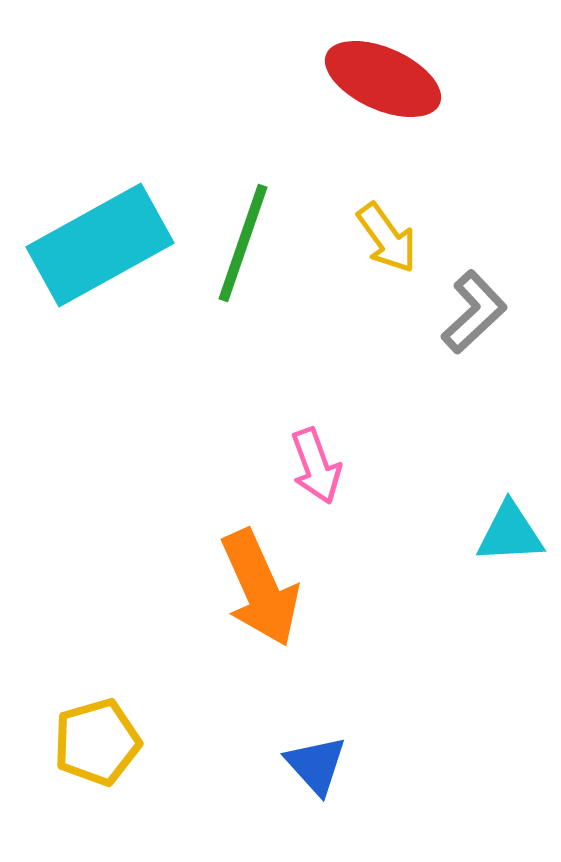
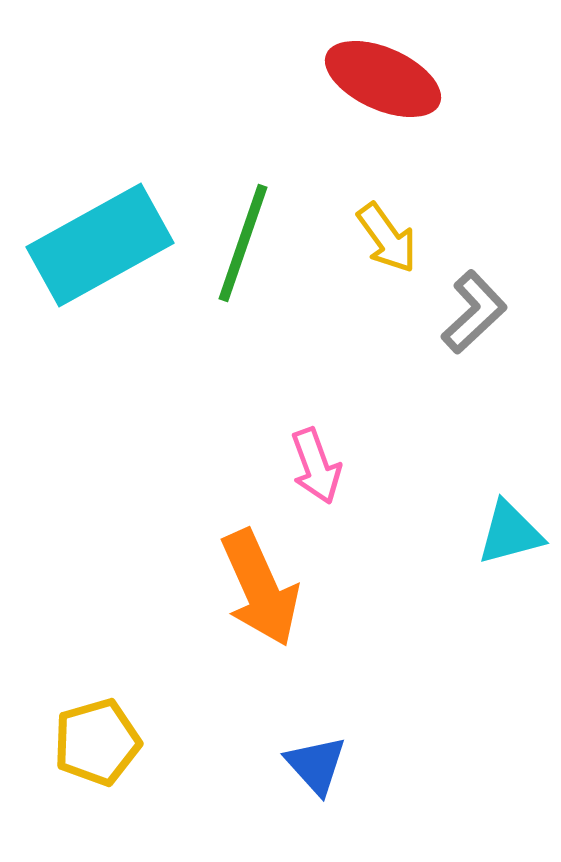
cyan triangle: rotated 12 degrees counterclockwise
